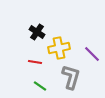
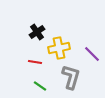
black cross: rotated 21 degrees clockwise
